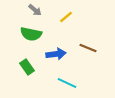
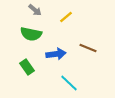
cyan line: moved 2 px right; rotated 18 degrees clockwise
